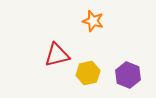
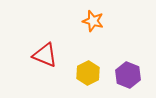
red triangle: moved 12 px left; rotated 36 degrees clockwise
yellow hexagon: rotated 15 degrees counterclockwise
